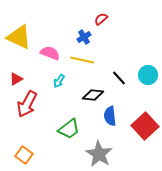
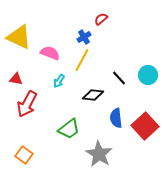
yellow line: rotated 75 degrees counterclockwise
red triangle: rotated 40 degrees clockwise
blue semicircle: moved 6 px right, 2 px down
